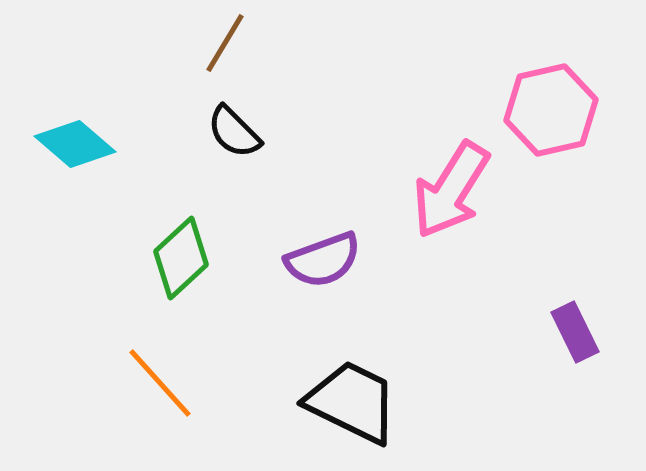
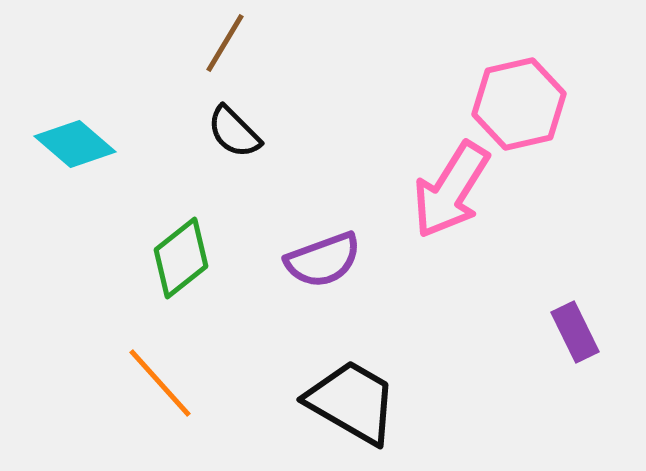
pink hexagon: moved 32 px left, 6 px up
green diamond: rotated 4 degrees clockwise
black trapezoid: rotated 4 degrees clockwise
